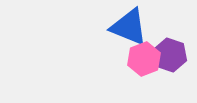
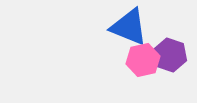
pink hexagon: moved 1 px left, 1 px down; rotated 8 degrees clockwise
